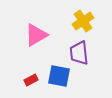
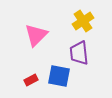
pink triangle: rotated 15 degrees counterclockwise
